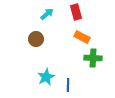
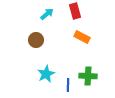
red rectangle: moved 1 px left, 1 px up
brown circle: moved 1 px down
green cross: moved 5 px left, 18 px down
cyan star: moved 3 px up
